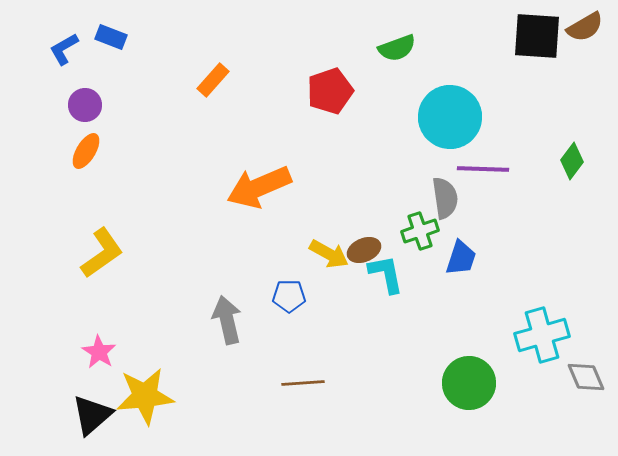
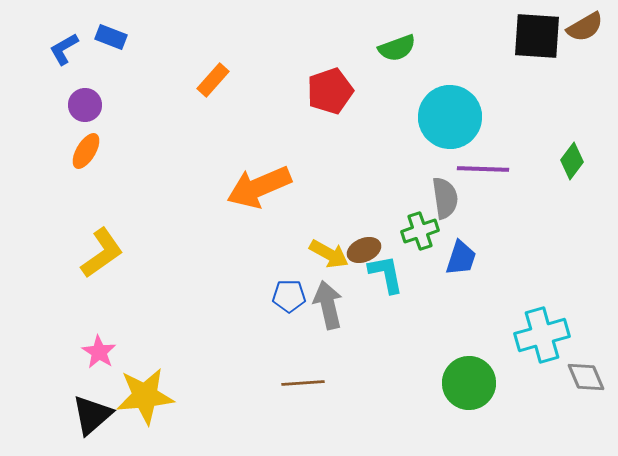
gray arrow: moved 101 px right, 15 px up
